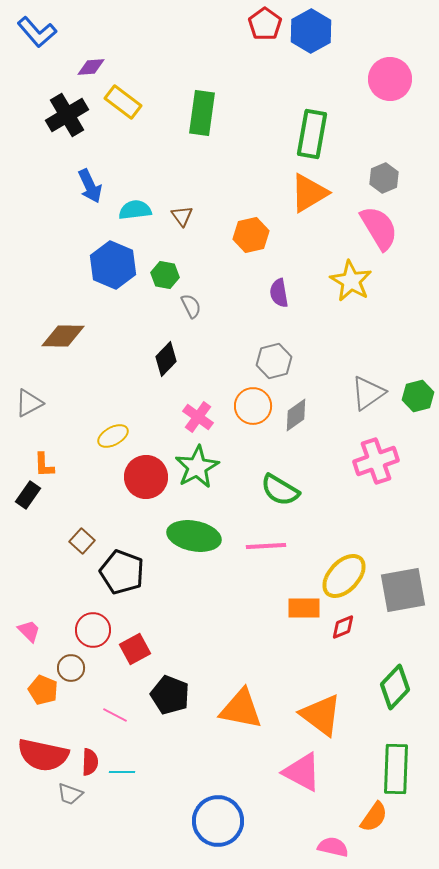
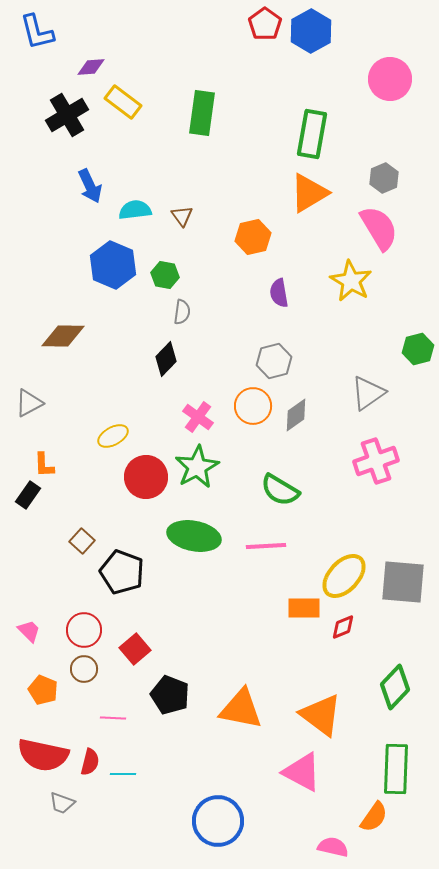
blue L-shape at (37, 32): rotated 27 degrees clockwise
orange hexagon at (251, 235): moved 2 px right, 2 px down
gray semicircle at (191, 306): moved 9 px left, 6 px down; rotated 35 degrees clockwise
green hexagon at (418, 396): moved 47 px up
gray square at (403, 590): moved 8 px up; rotated 15 degrees clockwise
red circle at (93, 630): moved 9 px left
red square at (135, 649): rotated 12 degrees counterclockwise
brown circle at (71, 668): moved 13 px right, 1 px down
pink line at (115, 715): moved 2 px left, 3 px down; rotated 25 degrees counterclockwise
red semicircle at (90, 762): rotated 12 degrees clockwise
cyan line at (122, 772): moved 1 px right, 2 px down
gray trapezoid at (70, 794): moved 8 px left, 9 px down
